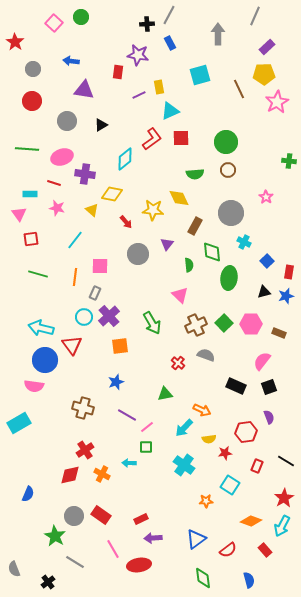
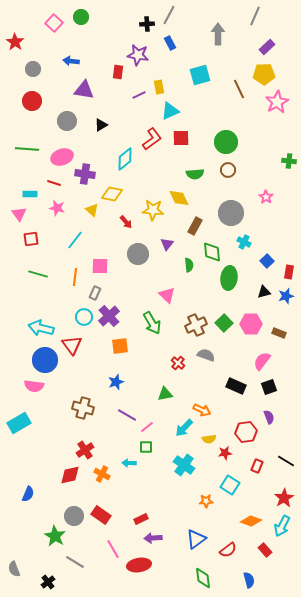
pink triangle at (180, 295): moved 13 px left
